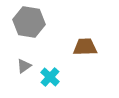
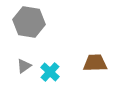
brown trapezoid: moved 10 px right, 16 px down
cyan cross: moved 5 px up
